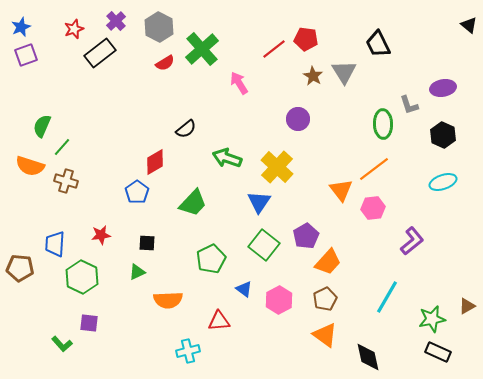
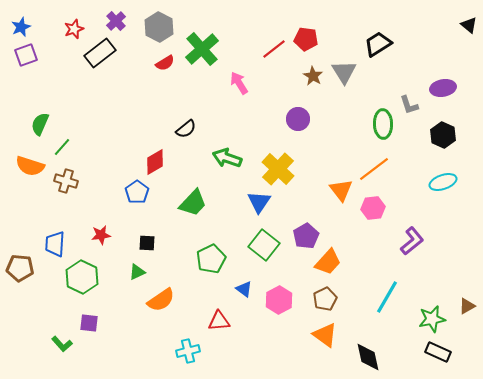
black trapezoid at (378, 44): rotated 84 degrees clockwise
green semicircle at (42, 126): moved 2 px left, 2 px up
yellow cross at (277, 167): moved 1 px right, 2 px down
orange semicircle at (168, 300): moved 7 px left; rotated 32 degrees counterclockwise
